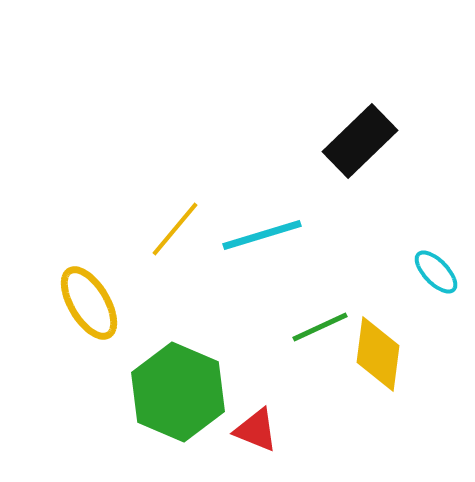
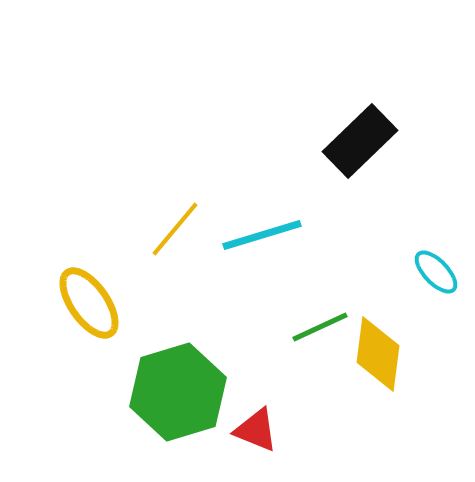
yellow ellipse: rotated 4 degrees counterclockwise
green hexagon: rotated 20 degrees clockwise
